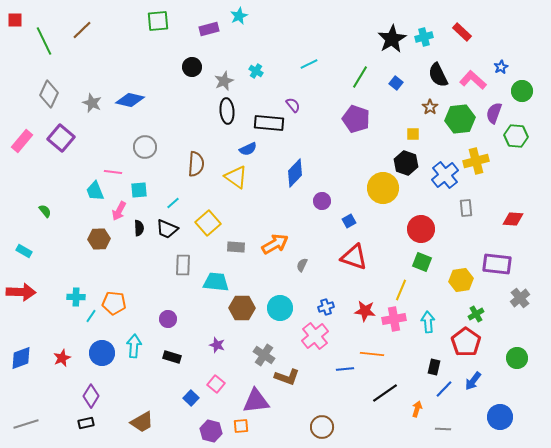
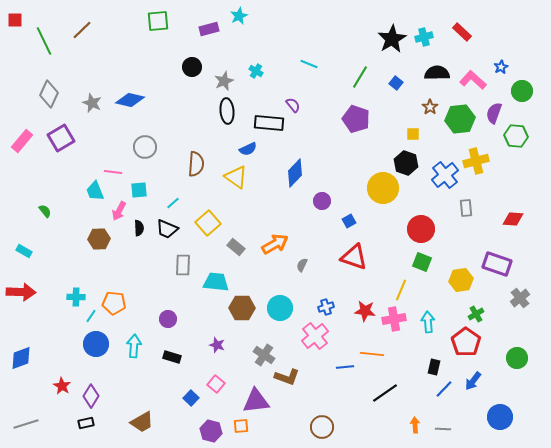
cyan line at (309, 64): rotated 48 degrees clockwise
black semicircle at (438, 75): moved 1 px left, 2 px up; rotated 115 degrees clockwise
purple square at (61, 138): rotated 20 degrees clockwise
gray rectangle at (236, 247): rotated 36 degrees clockwise
purple rectangle at (497, 264): rotated 12 degrees clockwise
blue circle at (102, 353): moved 6 px left, 9 px up
red star at (62, 358): moved 28 px down; rotated 18 degrees counterclockwise
blue line at (345, 369): moved 2 px up
orange arrow at (417, 409): moved 2 px left, 16 px down; rotated 21 degrees counterclockwise
